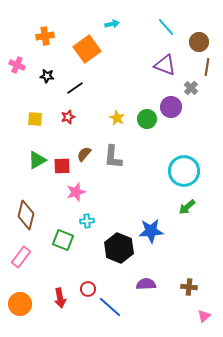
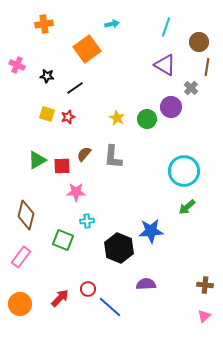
cyan line: rotated 60 degrees clockwise
orange cross: moved 1 px left, 12 px up
purple triangle: rotated 10 degrees clockwise
yellow square: moved 12 px right, 5 px up; rotated 14 degrees clockwise
pink star: rotated 18 degrees clockwise
brown cross: moved 16 px right, 2 px up
red arrow: rotated 126 degrees counterclockwise
